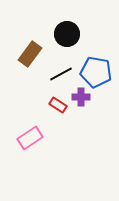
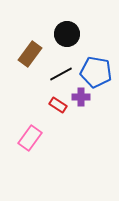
pink rectangle: rotated 20 degrees counterclockwise
